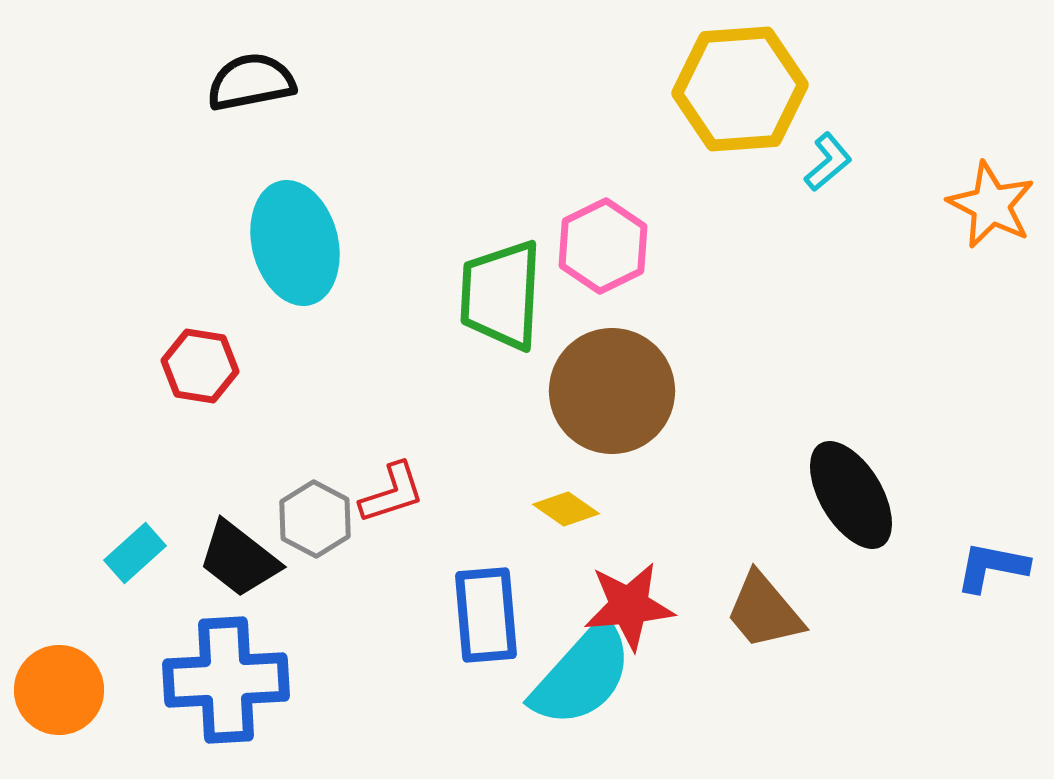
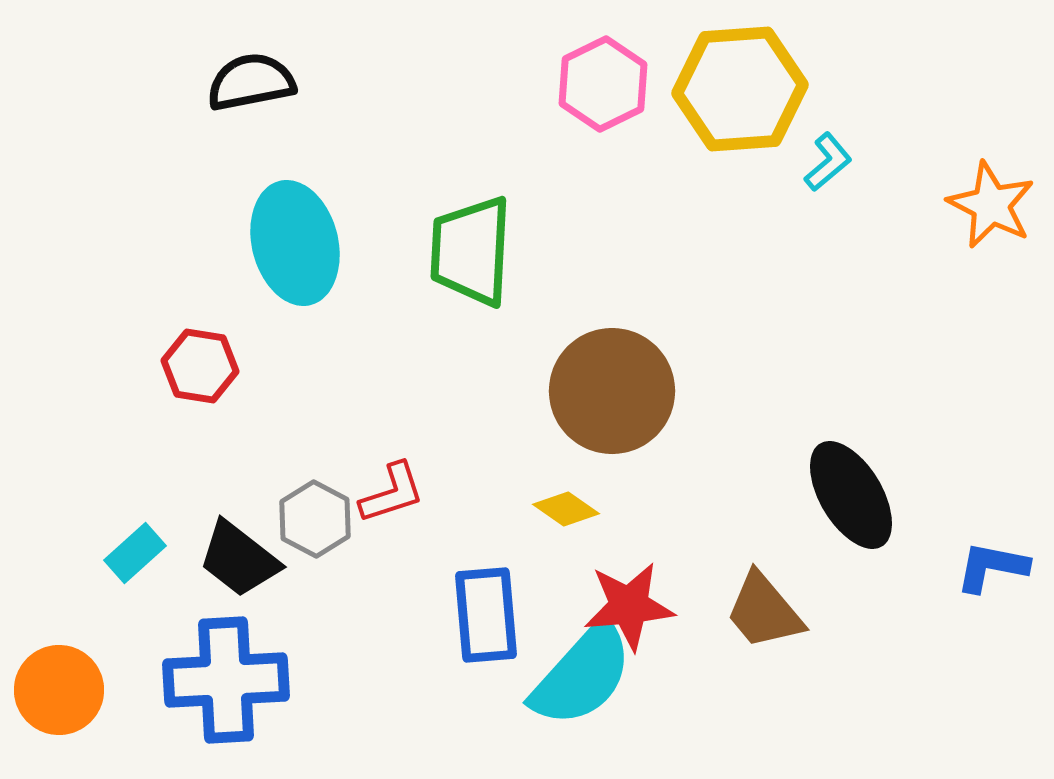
pink hexagon: moved 162 px up
green trapezoid: moved 30 px left, 44 px up
